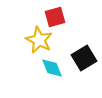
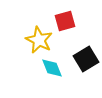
red square: moved 10 px right, 4 px down
black square: moved 2 px right, 1 px down
